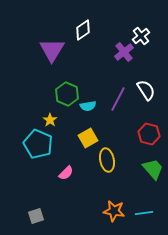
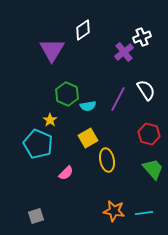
white cross: moved 1 px right, 1 px down; rotated 18 degrees clockwise
